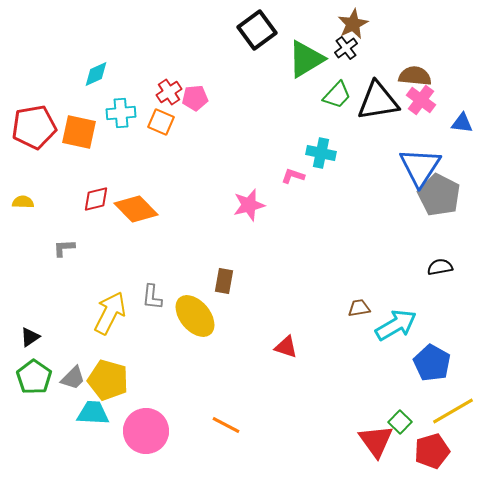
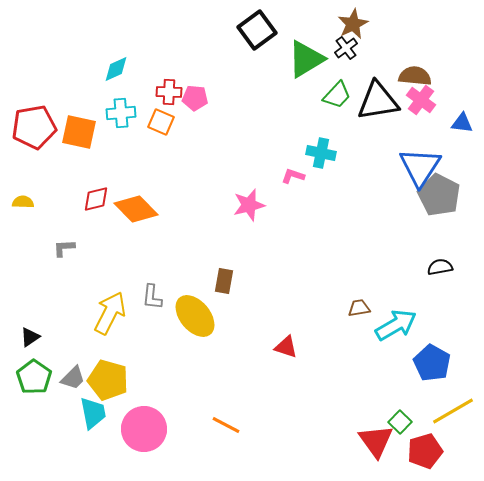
cyan diamond at (96, 74): moved 20 px right, 5 px up
red cross at (169, 92): rotated 35 degrees clockwise
pink pentagon at (195, 98): rotated 10 degrees clockwise
cyan trapezoid at (93, 413): rotated 76 degrees clockwise
pink circle at (146, 431): moved 2 px left, 2 px up
red pentagon at (432, 451): moved 7 px left
